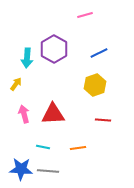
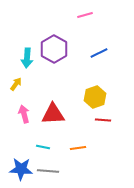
yellow hexagon: moved 12 px down
